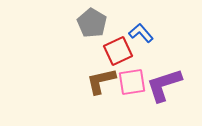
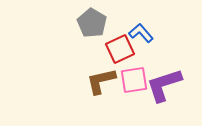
red square: moved 2 px right, 2 px up
pink square: moved 2 px right, 2 px up
